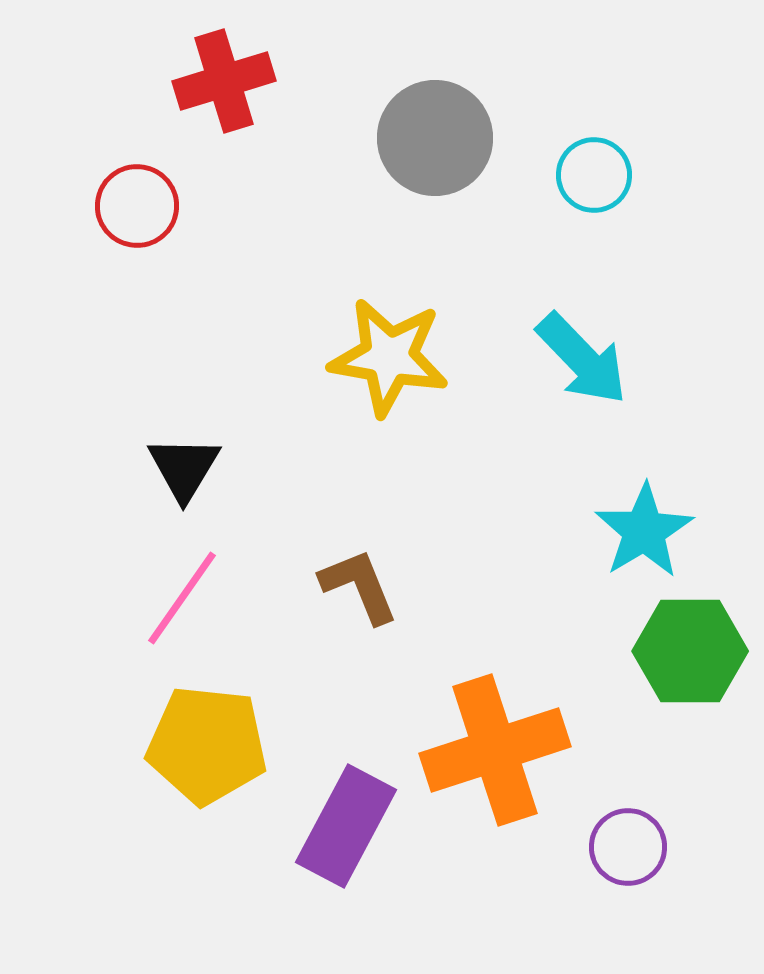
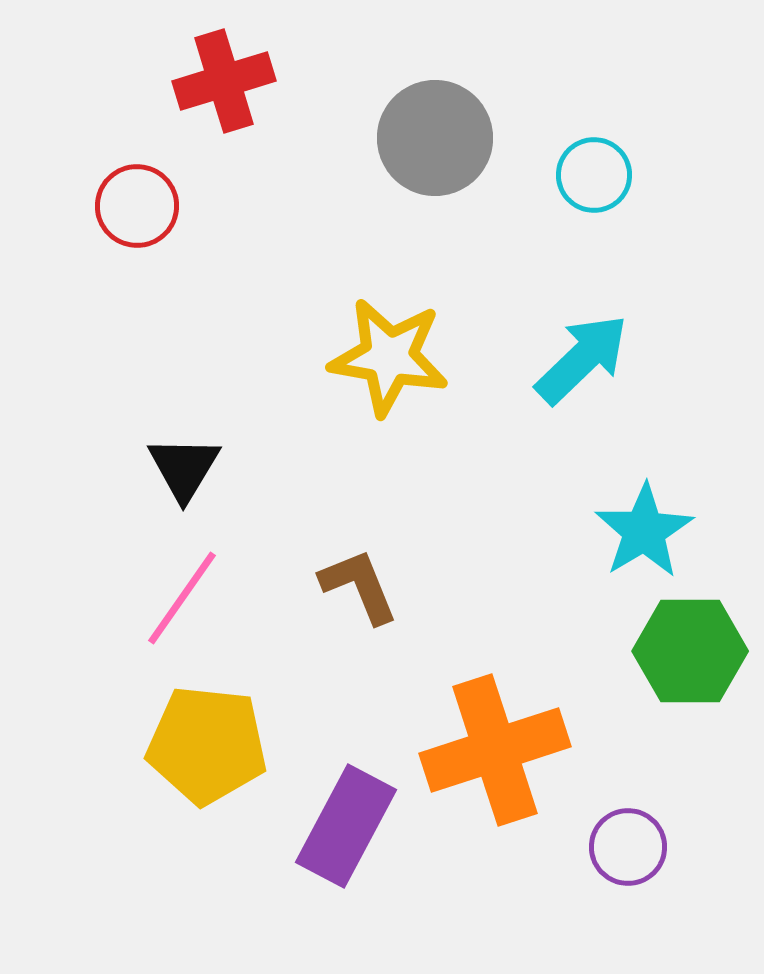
cyan arrow: rotated 90 degrees counterclockwise
